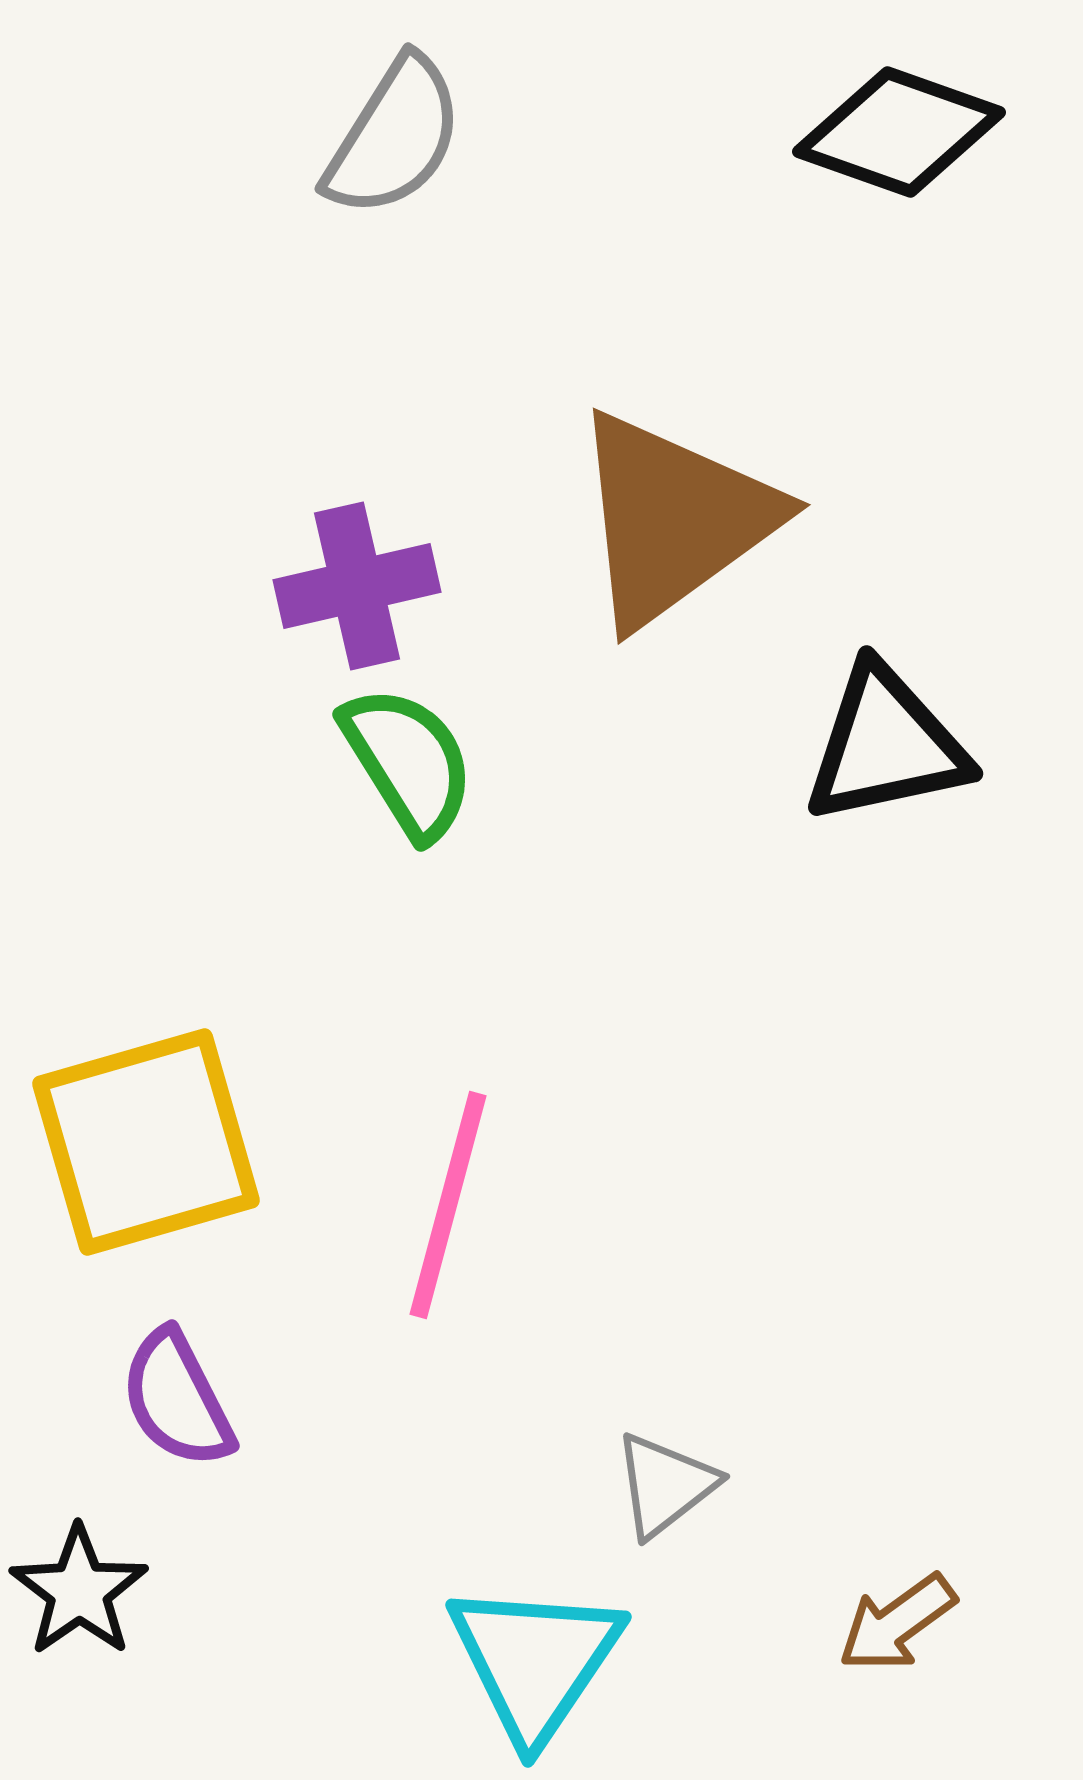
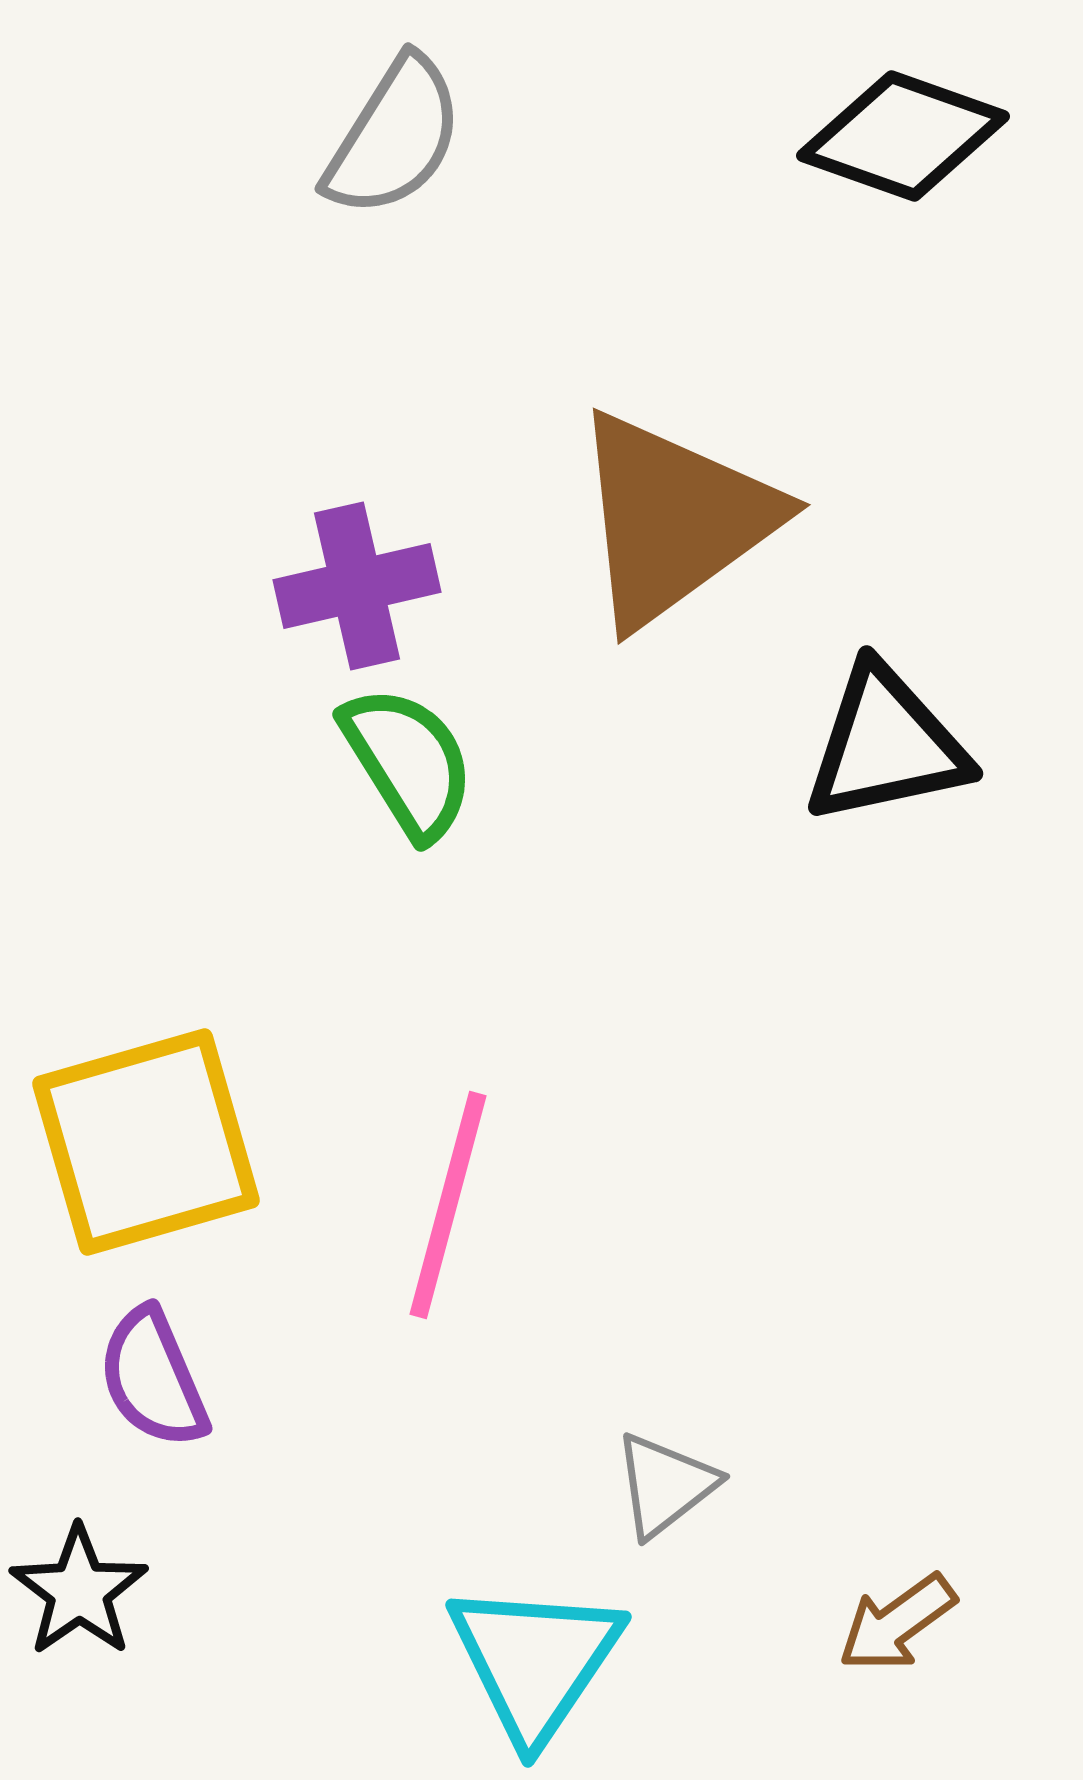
black diamond: moved 4 px right, 4 px down
purple semicircle: moved 24 px left, 21 px up; rotated 4 degrees clockwise
